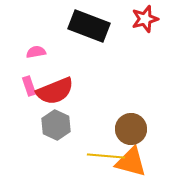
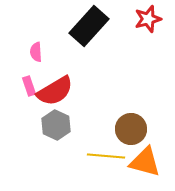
red star: moved 3 px right
black rectangle: rotated 69 degrees counterclockwise
pink semicircle: rotated 84 degrees counterclockwise
red semicircle: rotated 9 degrees counterclockwise
orange triangle: moved 14 px right
